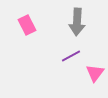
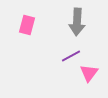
pink rectangle: rotated 42 degrees clockwise
pink triangle: moved 6 px left
